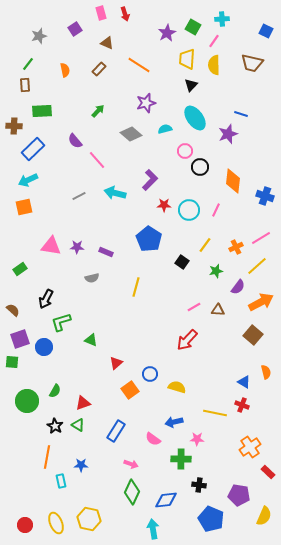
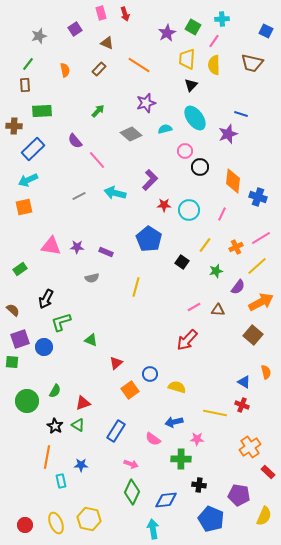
blue cross at (265, 196): moved 7 px left, 1 px down
pink line at (216, 210): moved 6 px right, 4 px down
